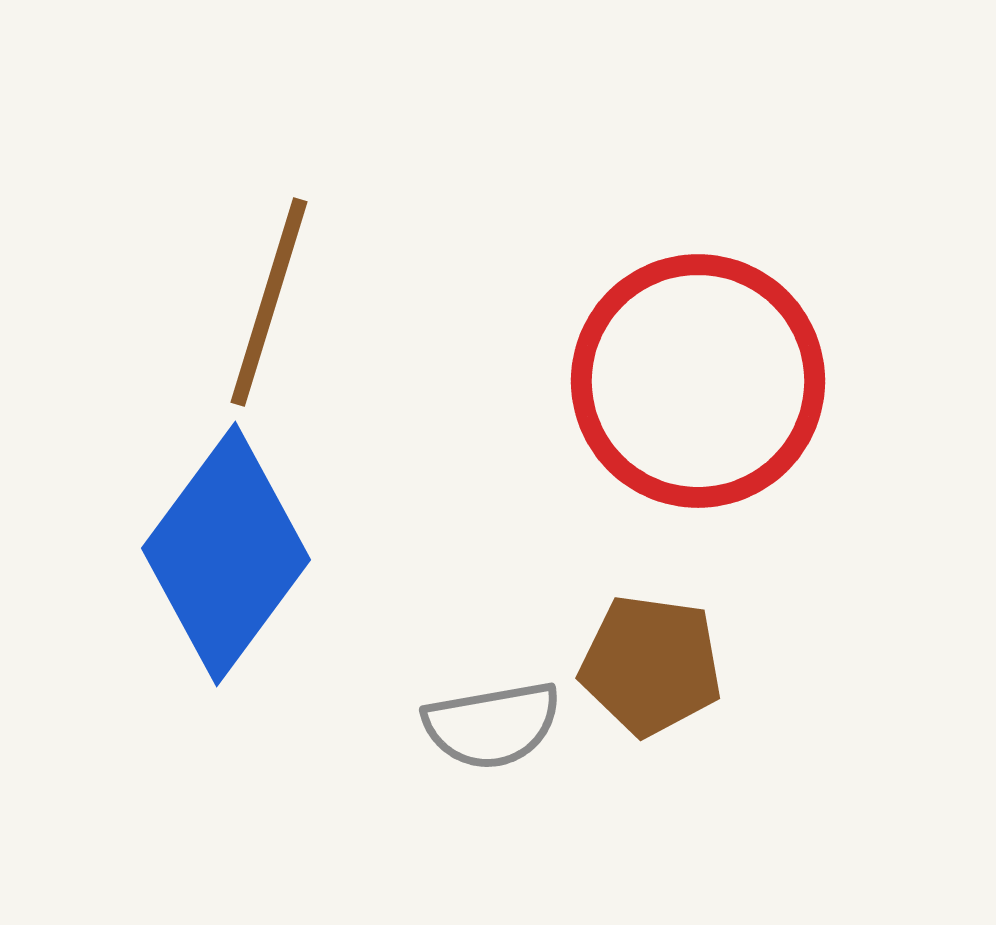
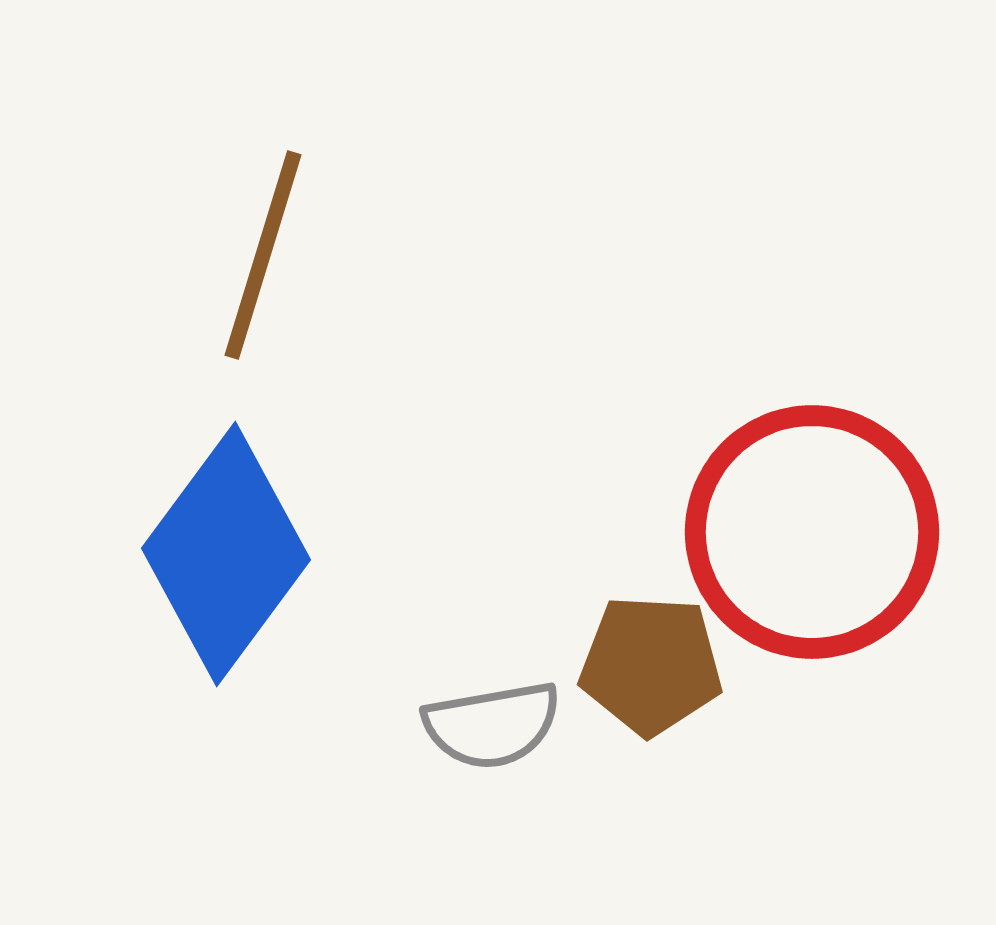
brown line: moved 6 px left, 47 px up
red circle: moved 114 px right, 151 px down
brown pentagon: rotated 5 degrees counterclockwise
